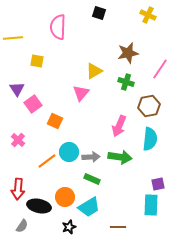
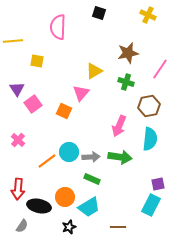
yellow line: moved 3 px down
orange square: moved 9 px right, 10 px up
cyan rectangle: rotated 25 degrees clockwise
